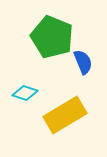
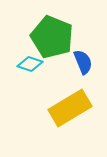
cyan diamond: moved 5 px right, 29 px up
yellow rectangle: moved 5 px right, 7 px up
